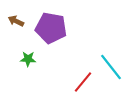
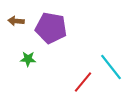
brown arrow: rotated 21 degrees counterclockwise
